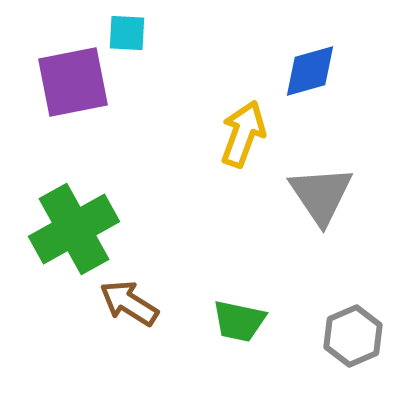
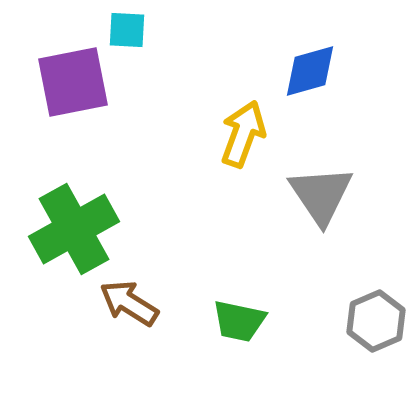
cyan square: moved 3 px up
gray hexagon: moved 23 px right, 15 px up
